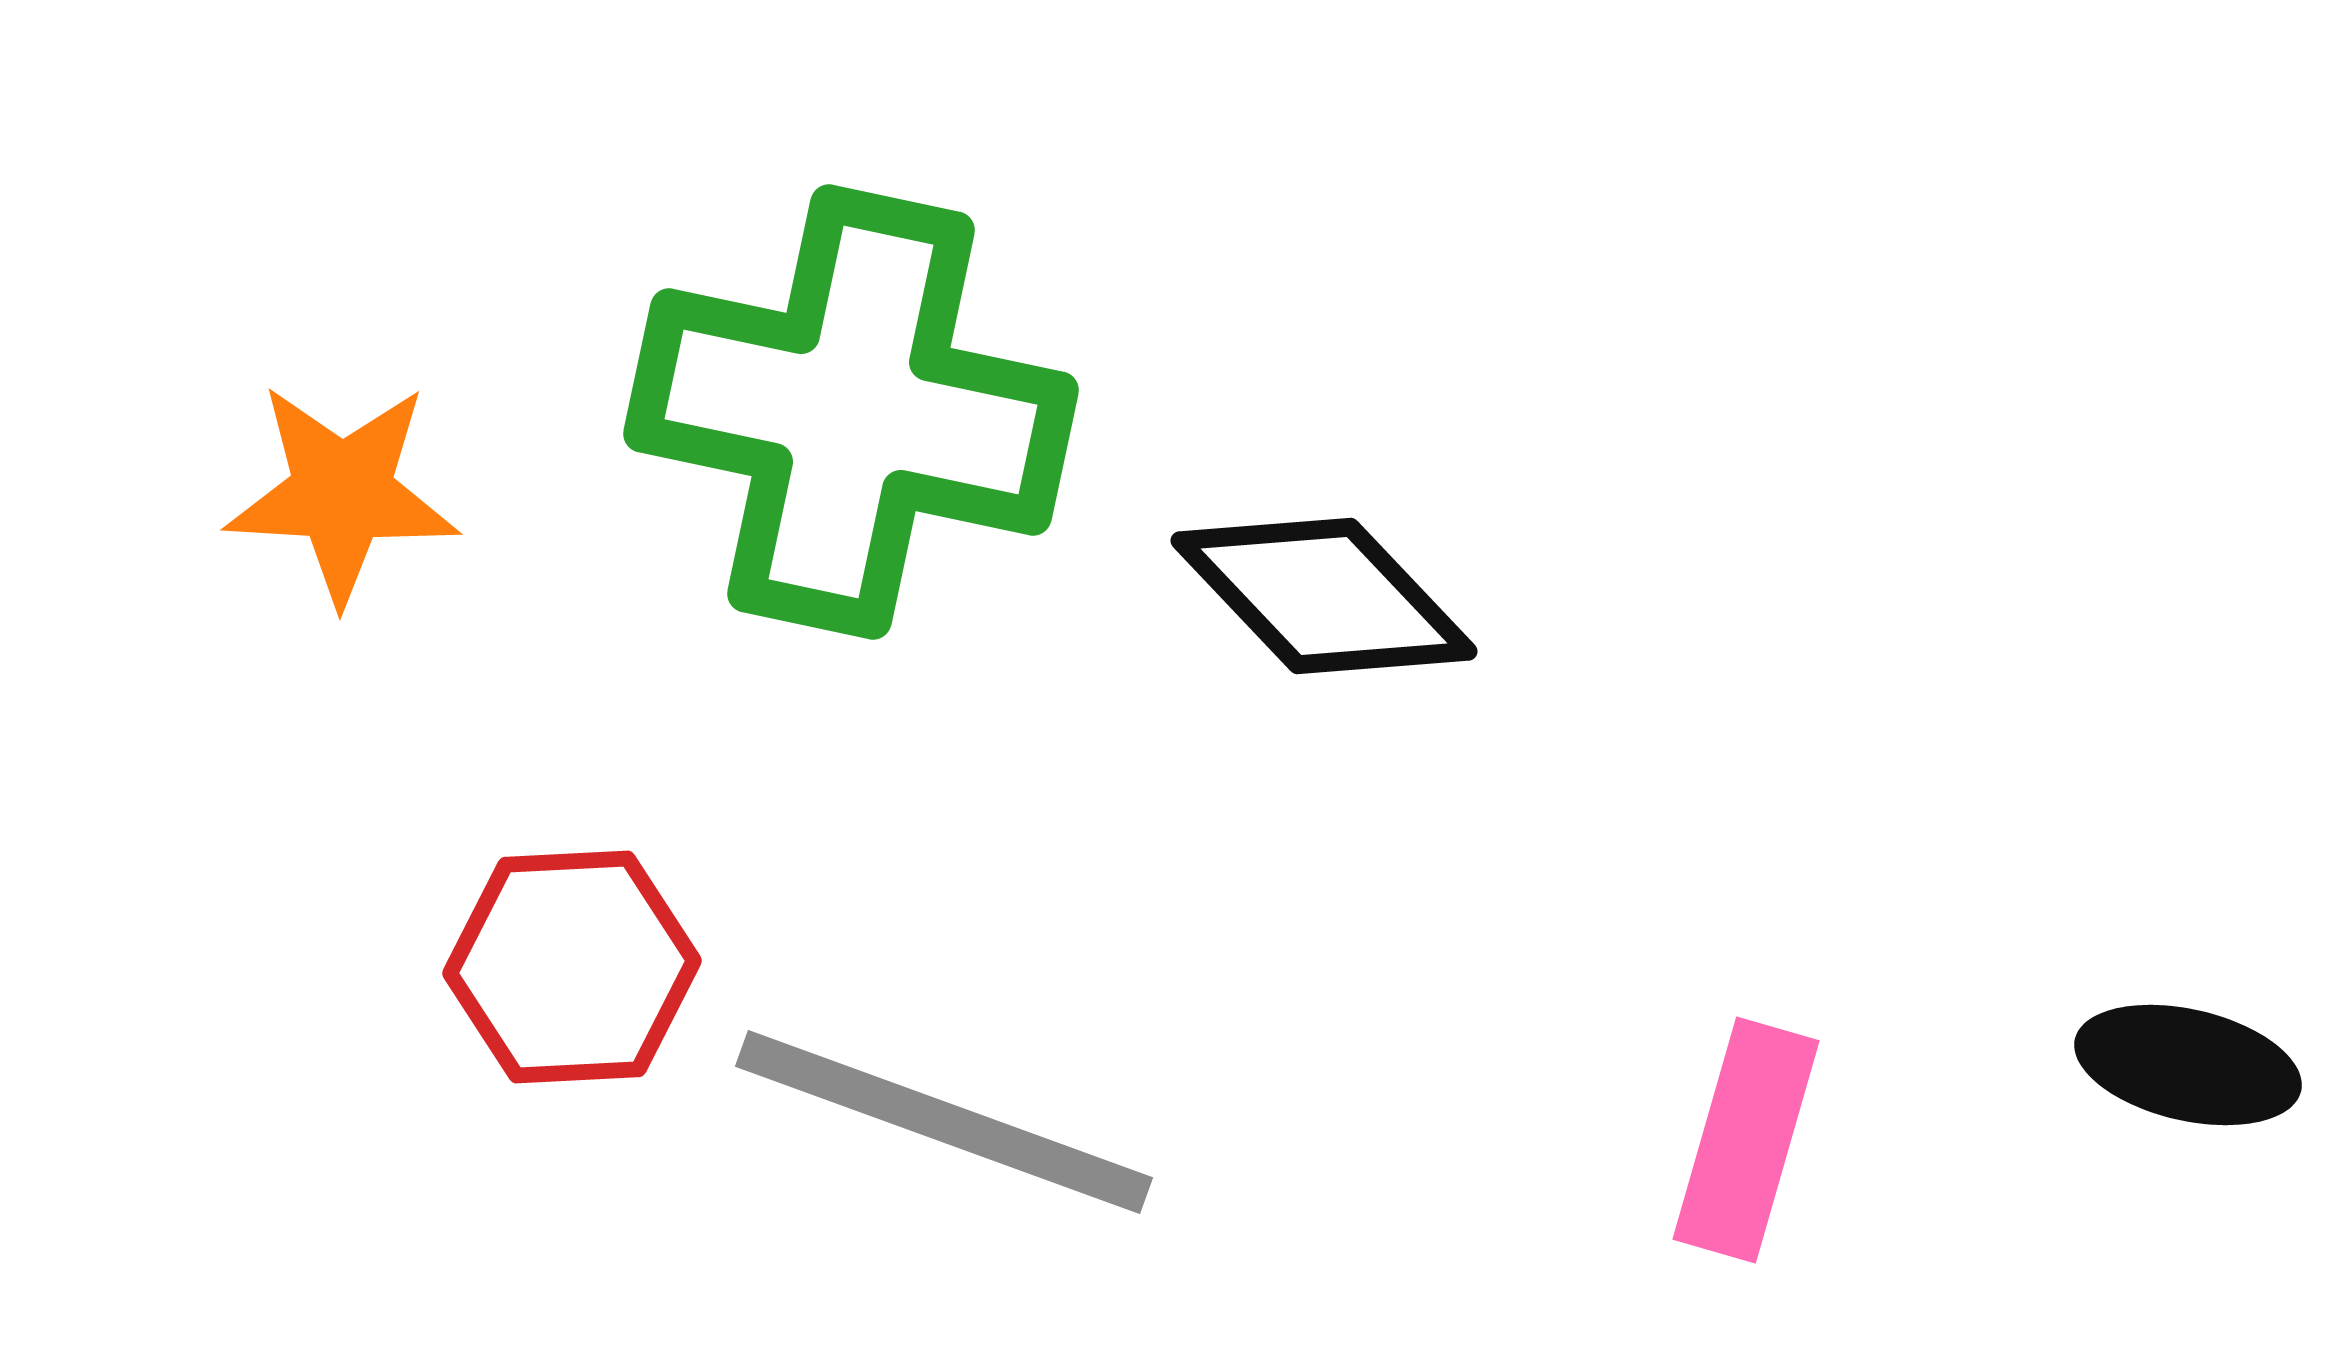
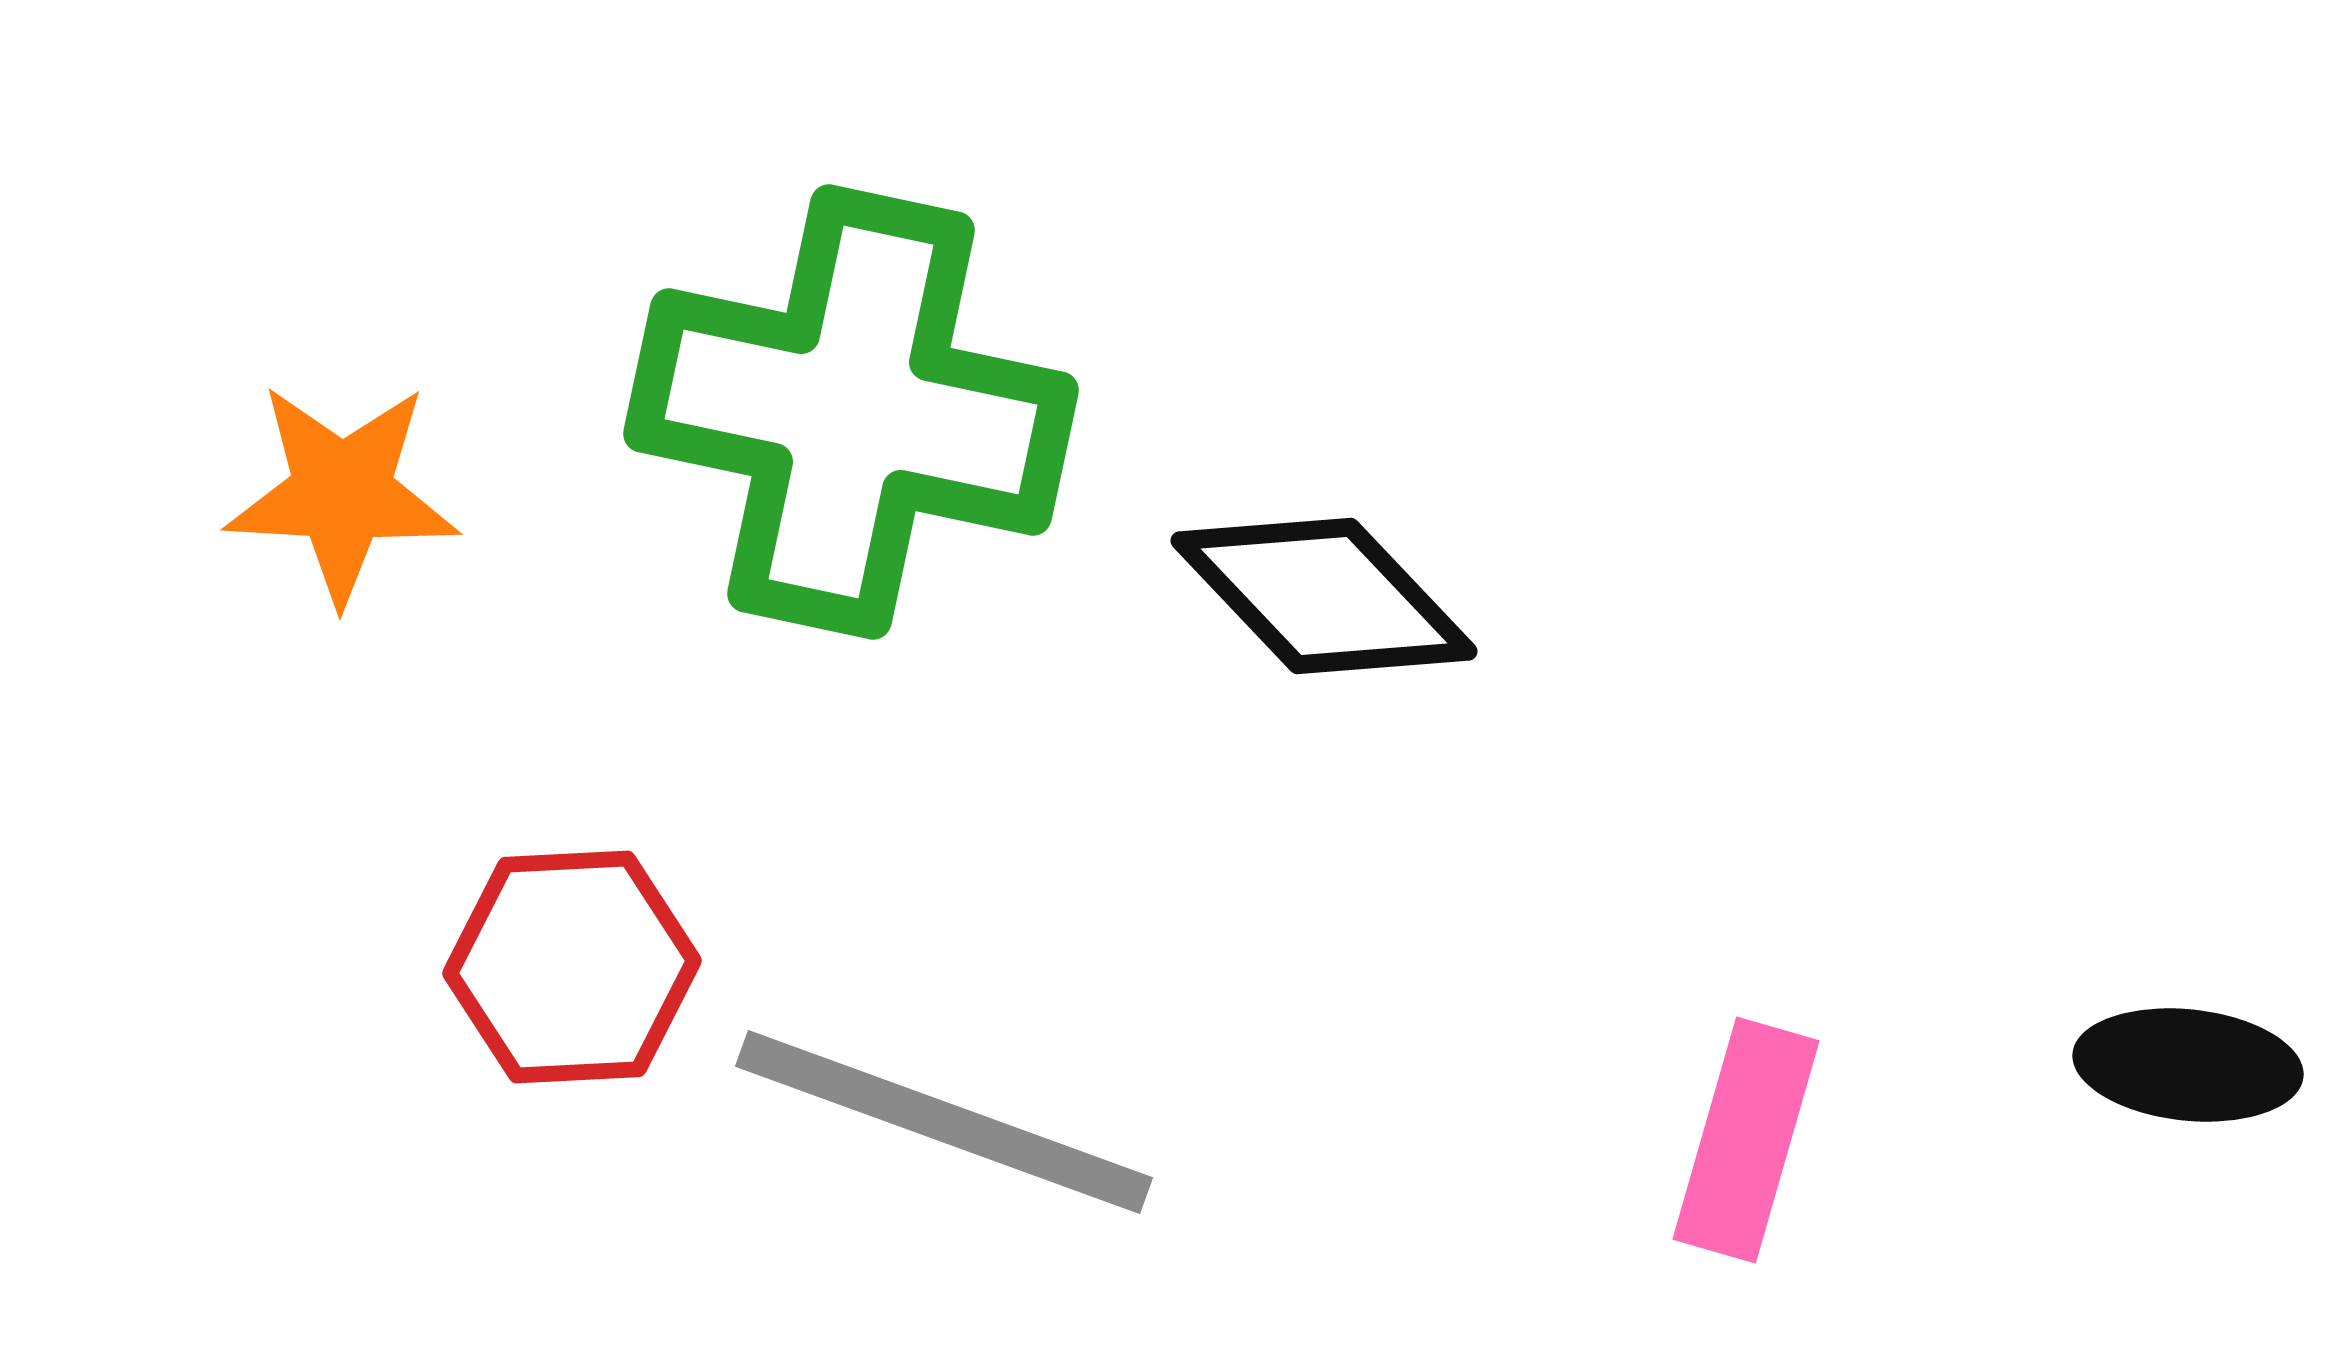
black ellipse: rotated 7 degrees counterclockwise
